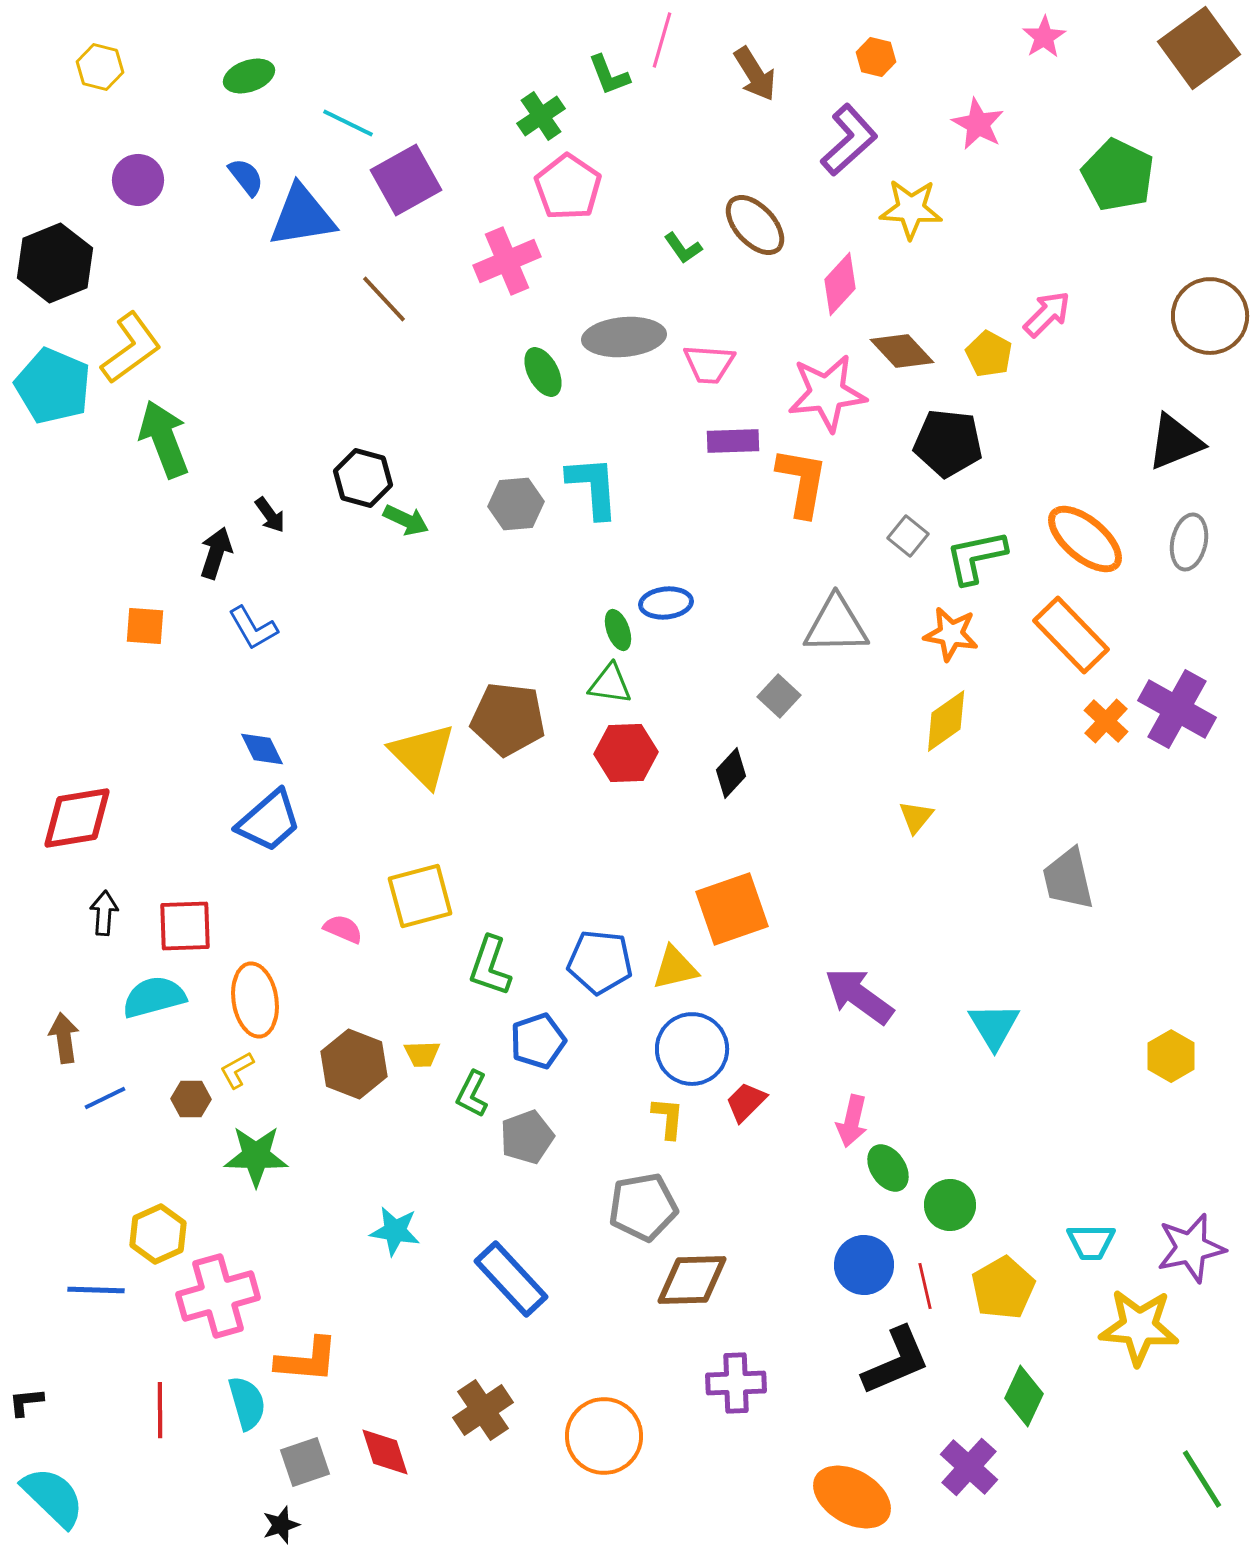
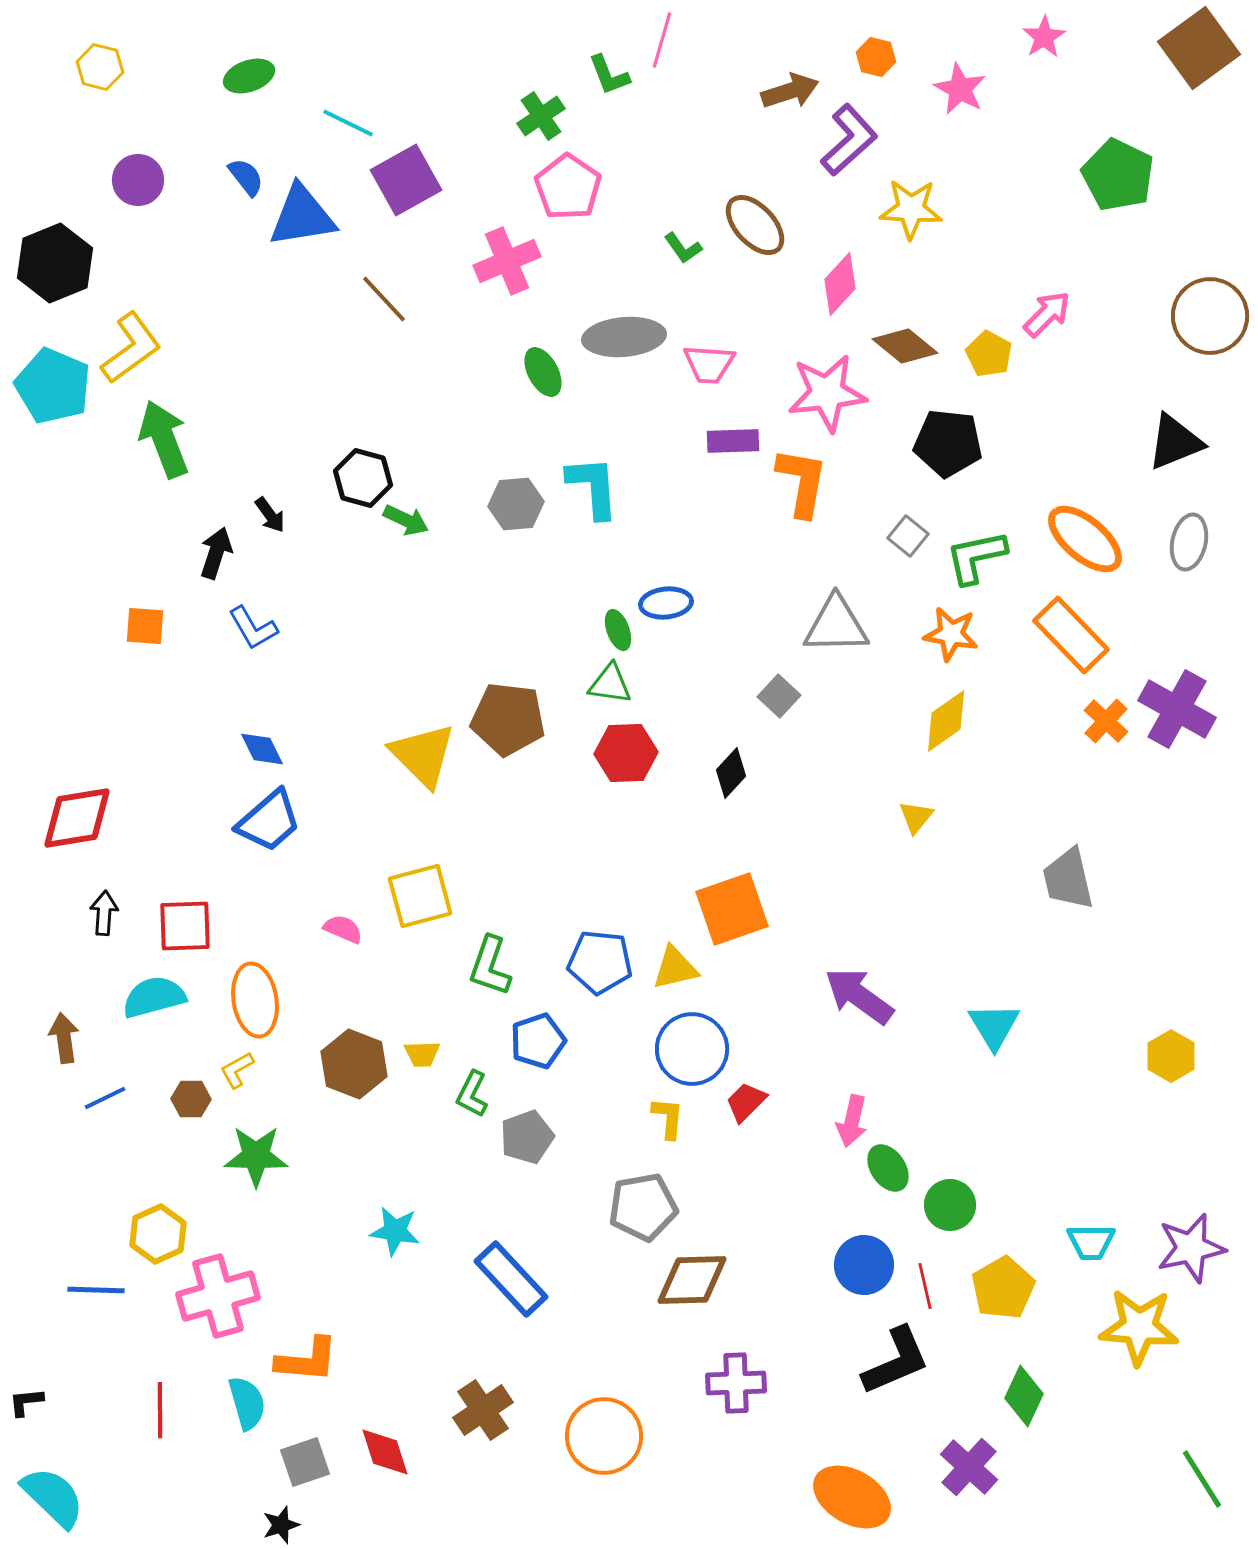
brown arrow at (755, 74): moved 35 px right, 17 px down; rotated 76 degrees counterclockwise
pink star at (978, 124): moved 18 px left, 35 px up
brown diamond at (902, 351): moved 3 px right, 5 px up; rotated 8 degrees counterclockwise
